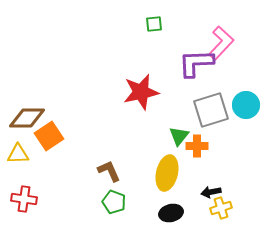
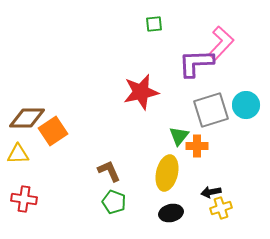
orange square: moved 4 px right, 5 px up
